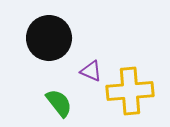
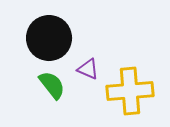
purple triangle: moved 3 px left, 2 px up
green semicircle: moved 7 px left, 18 px up
